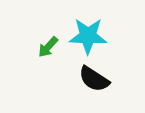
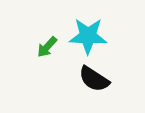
green arrow: moved 1 px left
